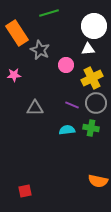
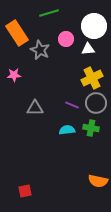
pink circle: moved 26 px up
